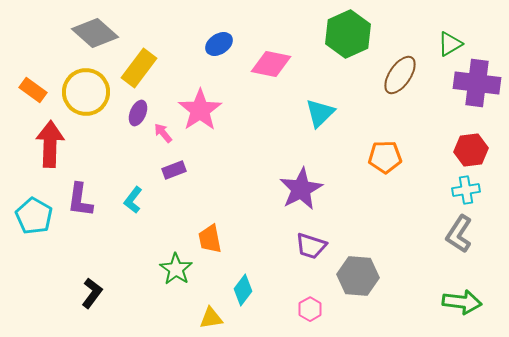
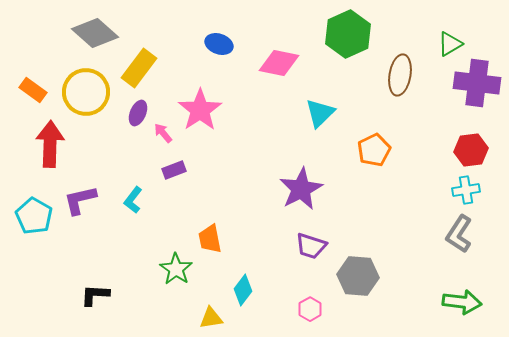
blue ellipse: rotated 52 degrees clockwise
pink diamond: moved 8 px right, 1 px up
brown ellipse: rotated 24 degrees counterclockwise
orange pentagon: moved 11 px left, 7 px up; rotated 24 degrees counterclockwise
purple L-shape: rotated 69 degrees clockwise
black L-shape: moved 3 px right, 2 px down; rotated 124 degrees counterclockwise
